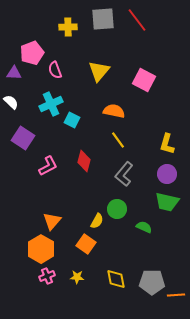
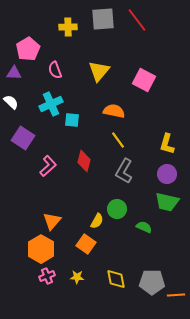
pink pentagon: moved 4 px left, 4 px up; rotated 10 degrees counterclockwise
cyan square: rotated 21 degrees counterclockwise
pink L-shape: rotated 15 degrees counterclockwise
gray L-shape: moved 3 px up; rotated 10 degrees counterclockwise
